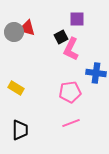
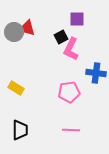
pink pentagon: moved 1 px left
pink line: moved 7 px down; rotated 24 degrees clockwise
